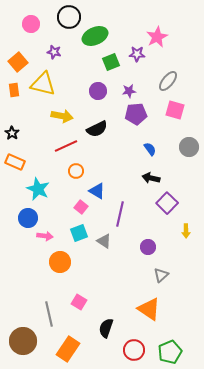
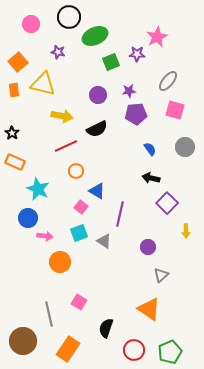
purple star at (54, 52): moved 4 px right
purple circle at (98, 91): moved 4 px down
gray circle at (189, 147): moved 4 px left
